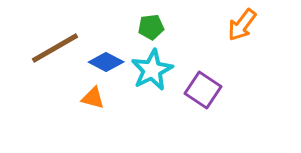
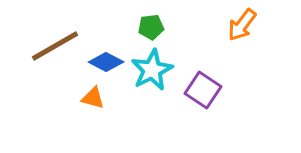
brown line: moved 2 px up
